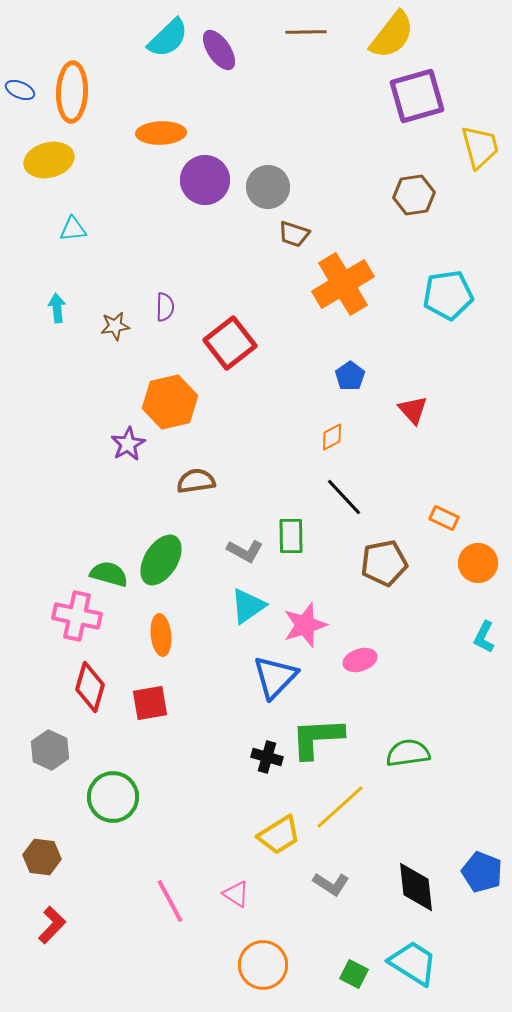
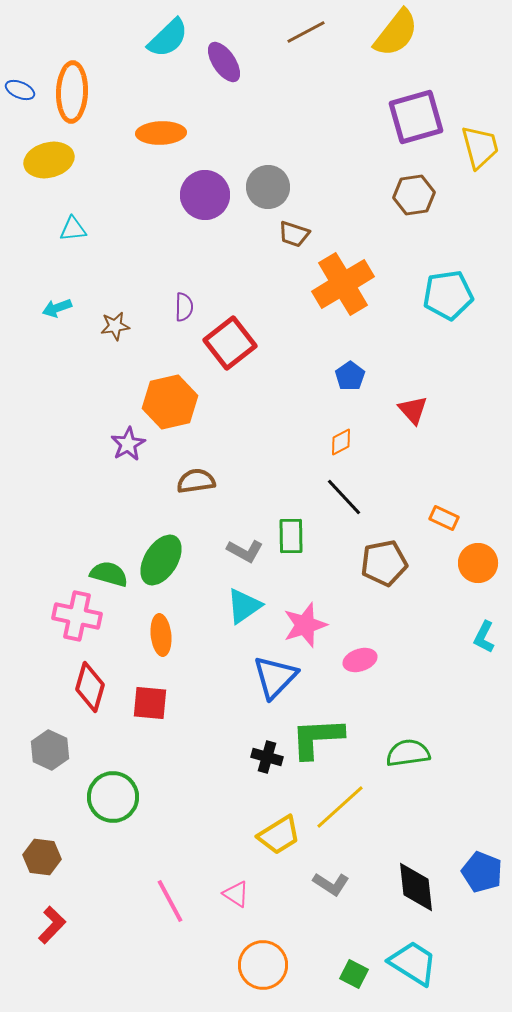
brown line at (306, 32): rotated 27 degrees counterclockwise
yellow semicircle at (392, 35): moved 4 px right, 2 px up
purple ellipse at (219, 50): moved 5 px right, 12 px down
purple square at (417, 96): moved 1 px left, 21 px down
purple circle at (205, 180): moved 15 px down
purple semicircle at (165, 307): moved 19 px right
cyan arrow at (57, 308): rotated 104 degrees counterclockwise
orange diamond at (332, 437): moved 9 px right, 5 px down
cyan triangle at (248, 606): moved 4 px left
red square at (150, 703): rotated 15 degrees clockwise
